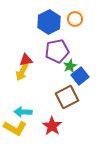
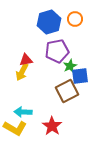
blue hexagon: rotated 10 degrees clockwise
blue square: rotated 30 degrees clockwise
brown square: moved 6 px up
